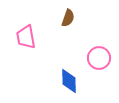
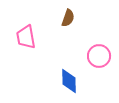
pink circle: moved 2 px up
